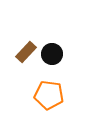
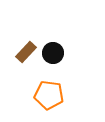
black circle: moved 1 px right, 1 px up
